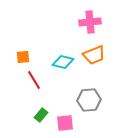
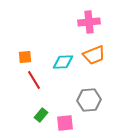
pink cross: moved 1 px left
orange square: moved 2 px right
cyan diamond: rotated 15 degrees counterclockwise
